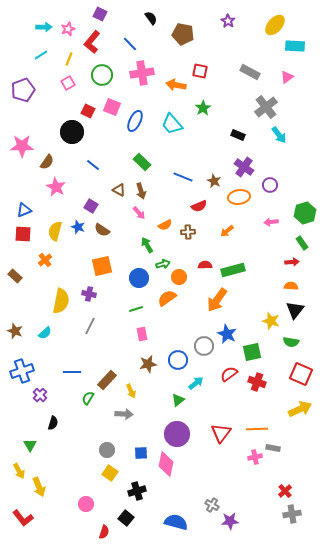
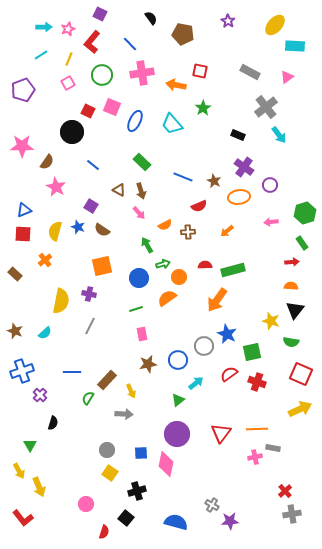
brown rectangle at (15, 276): moved 2 px up
